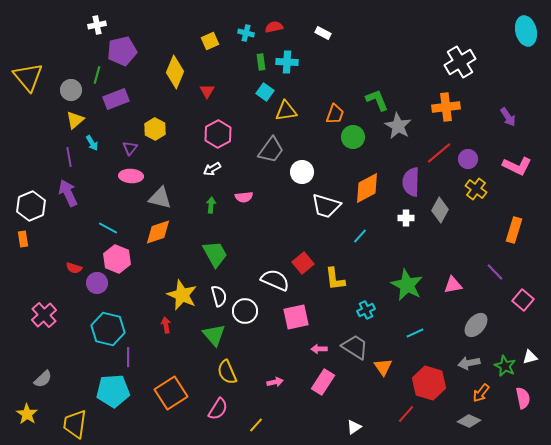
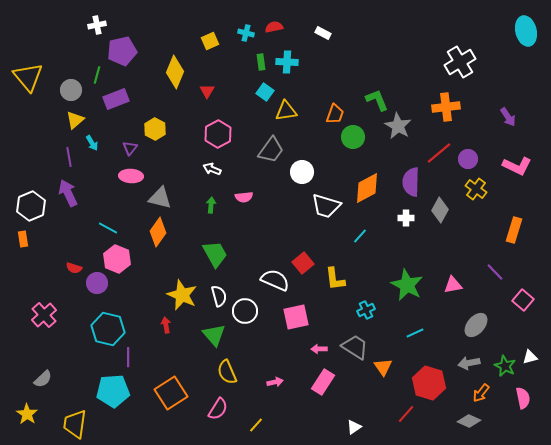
white arrow at (212, 169): rotated 54 degrees clockwise
orange diamond at (158, 232): rotated 36 degrees counterclockwise
